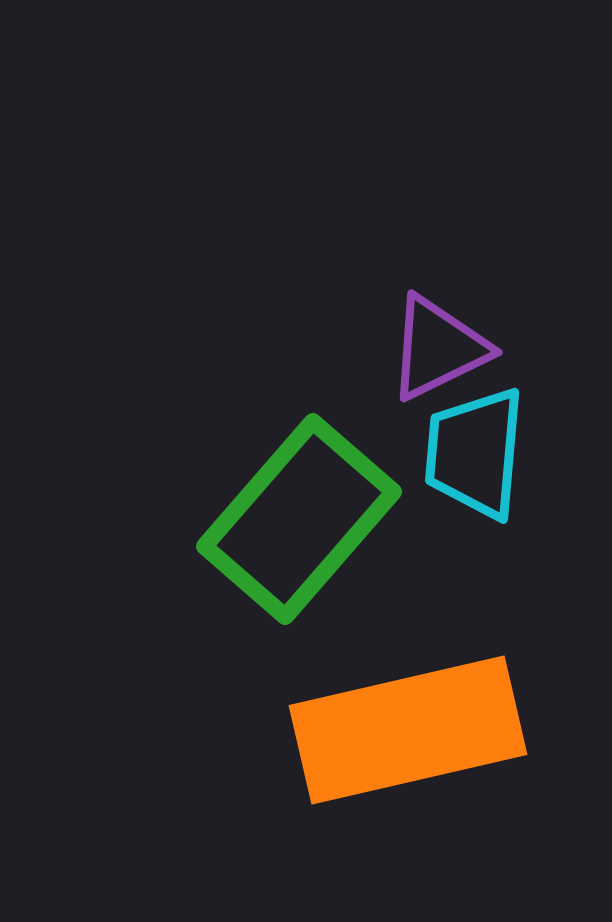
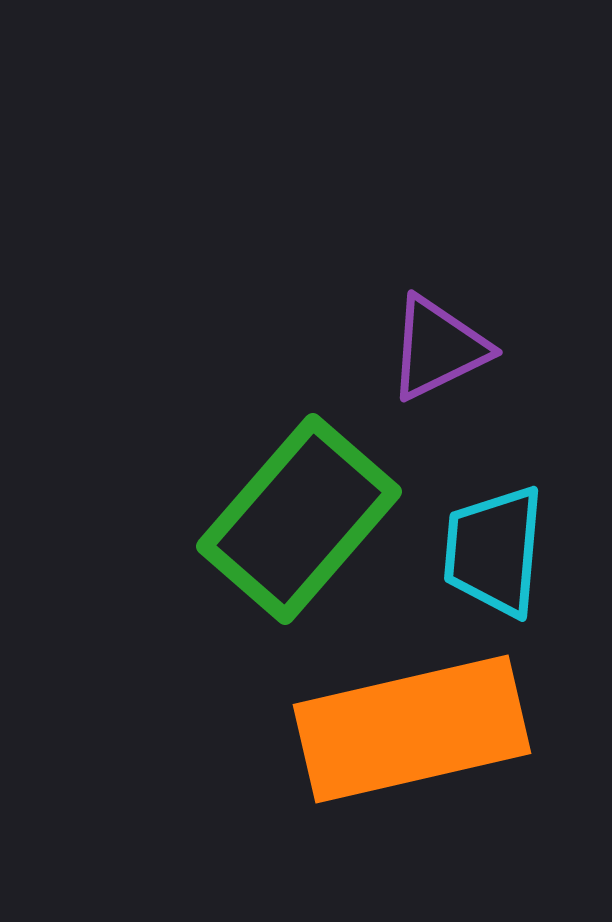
cyan trapezoid: moved 19 px right, 98 px down
orange rectangle: moved 4 px right, 1 px up
